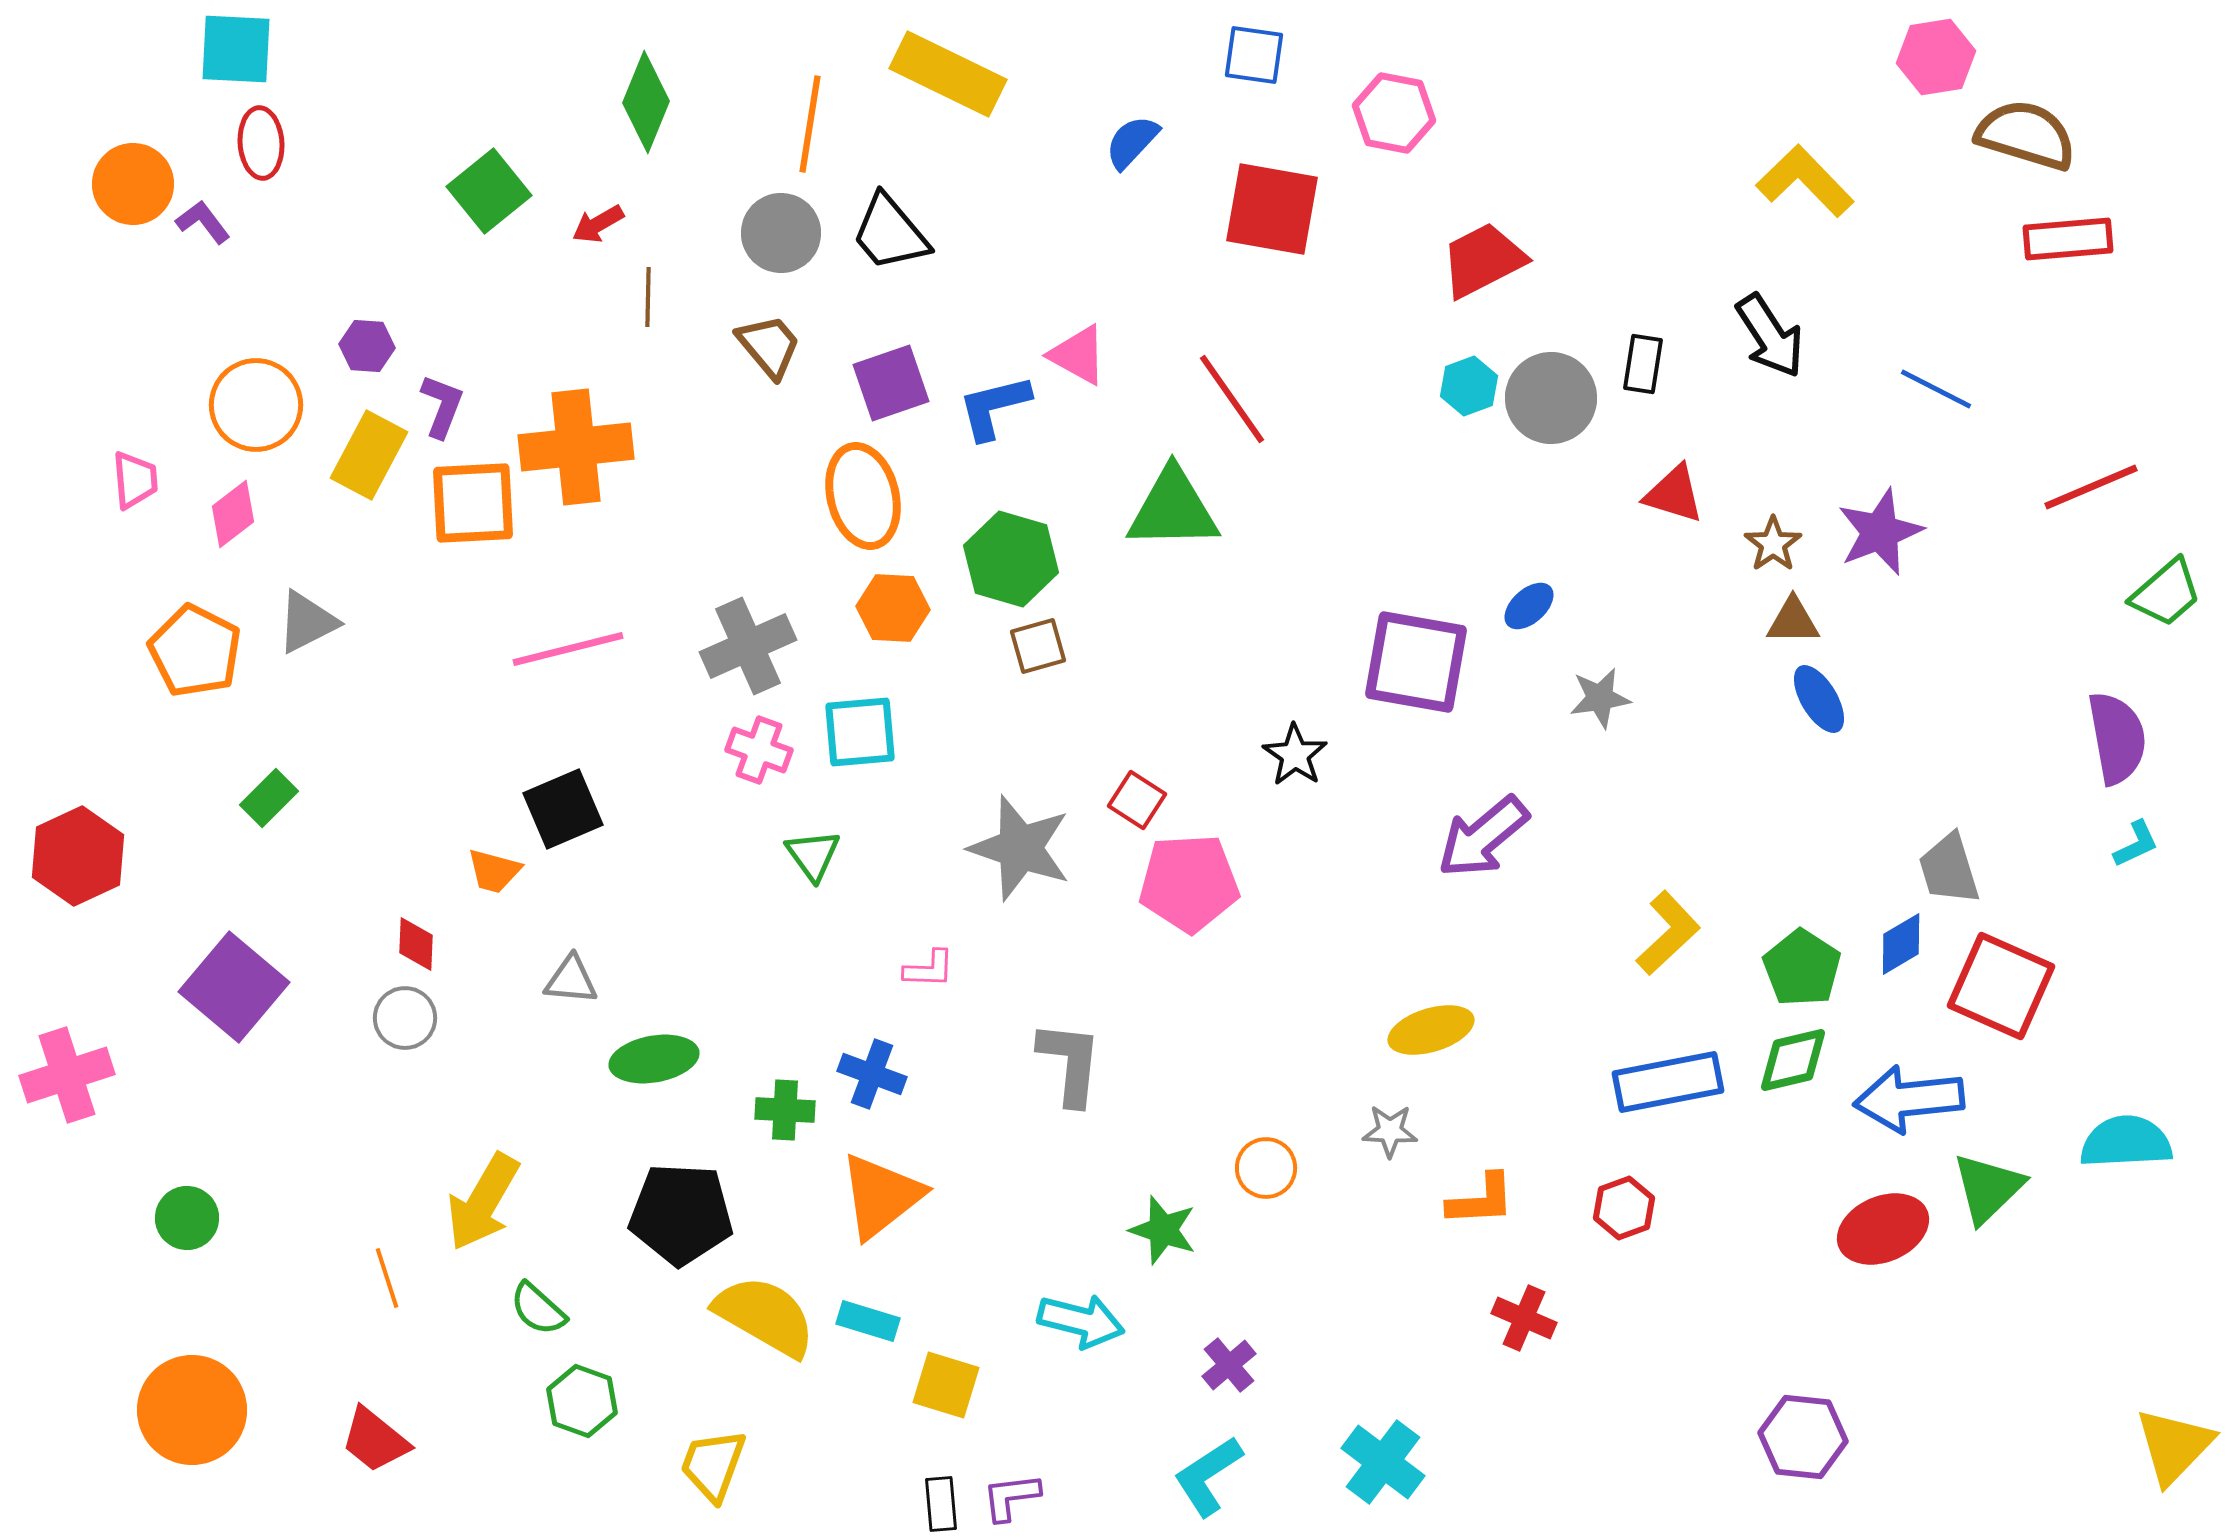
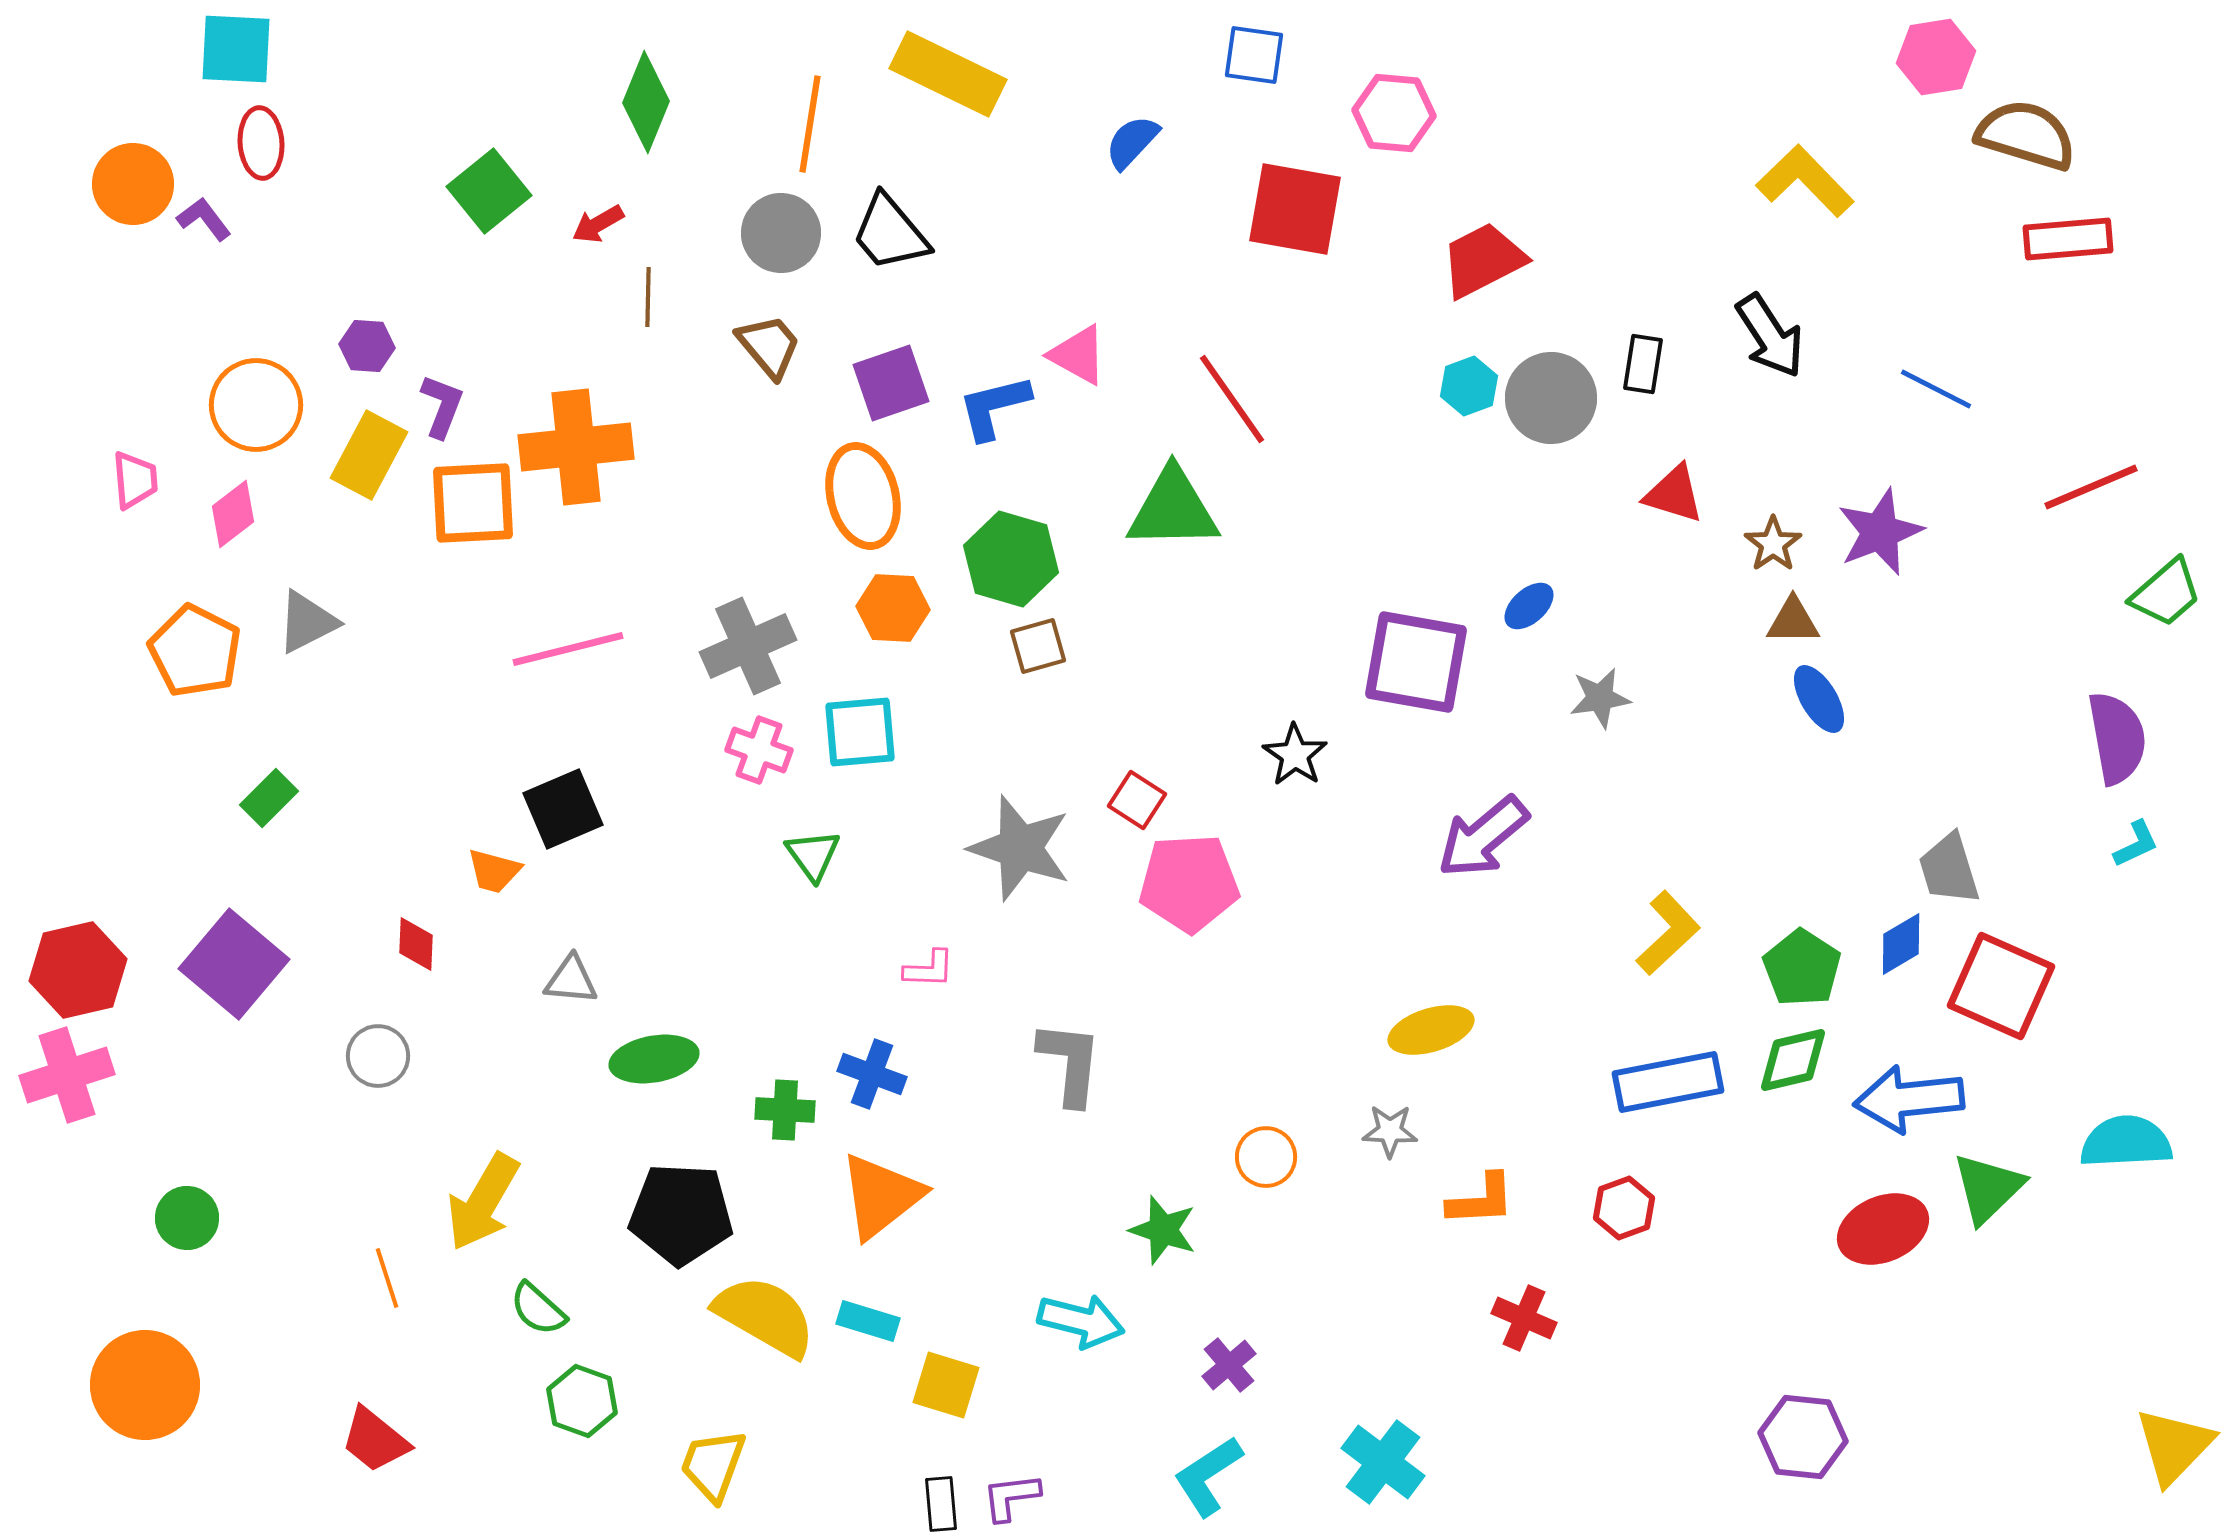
pink hexagon at (1394, 113): rotated 6 degrees counterclockwise
red square at (1272, 209): moved 23 px right
purple L-shape at (203, 222): moved 1 px right, 3 px up
red hexagon at (78, 856): moved 114 px down; rotated 12 degrees clockwise
purple square at (234, 987): moved 23 px up
gray circle at (405, 1018): moved 27 px left, 38 px down
orange circle at (1266, 1168): moved 11 px up
orange circle at (192, 1410): moved 47 px left, 25 px up
